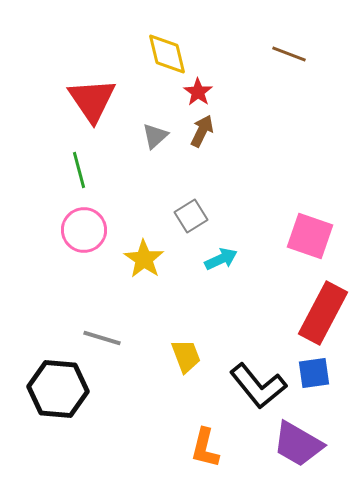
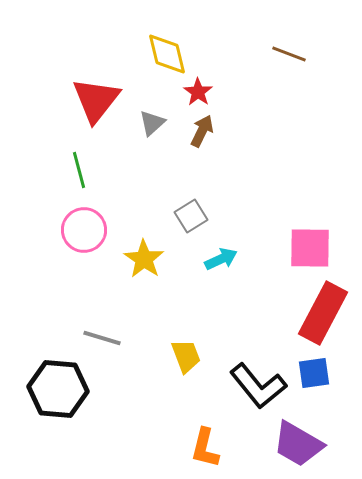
red triangle: moved 4 px right; rotated 12 degrees clockwise
gray triangle: moved 3 px left, 13 px up
pink square: moved 12 px down; rotated 18 degrees counterclockwise
